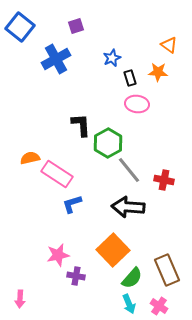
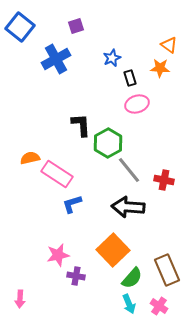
orange star: moved 2 px right, 4 px up
pink ellipse: rotated 25 degrees counterclockwise
